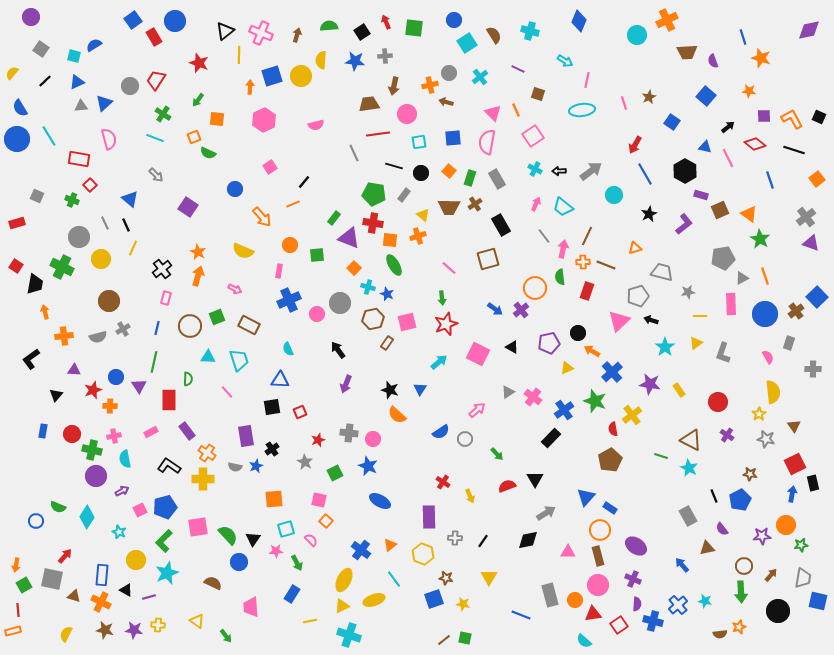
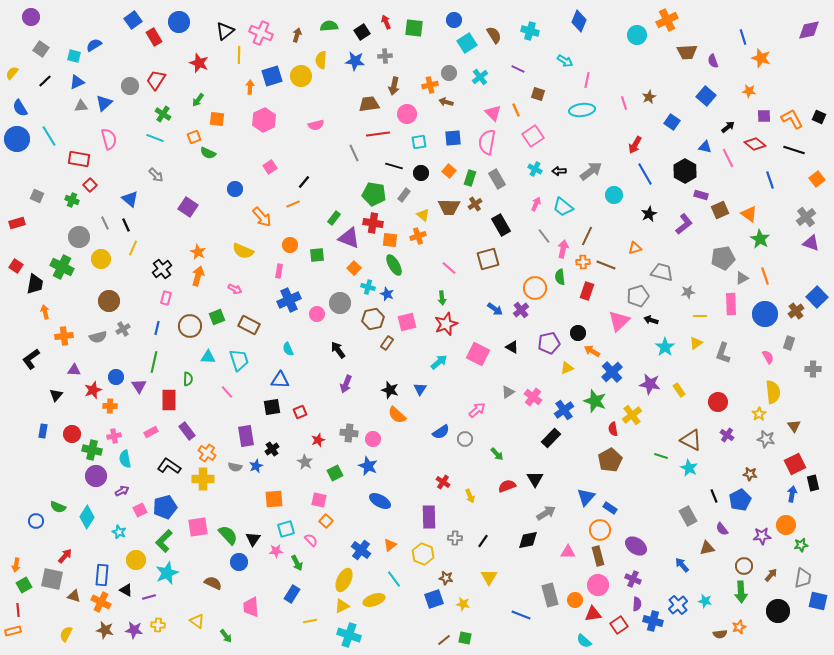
blue circle at (175, 21): moved 4 px right, 1 px down
